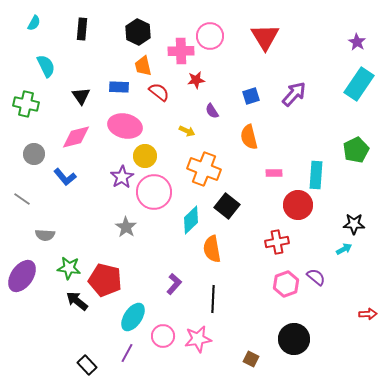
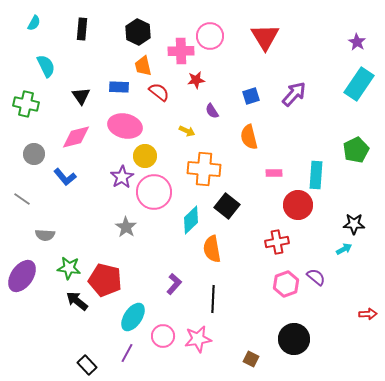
orange cross at (204, 169): rotated 16 degrees counterclockwise
